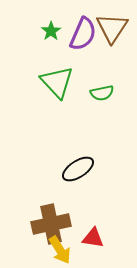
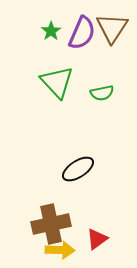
purple semicircle: moved 1 px left, 1 px up
red triangle: moved 4 px right, 1 px down; rotated 45 degrees counterclockwise
yellow arrow: rotated 56 degrees counterclockwise
